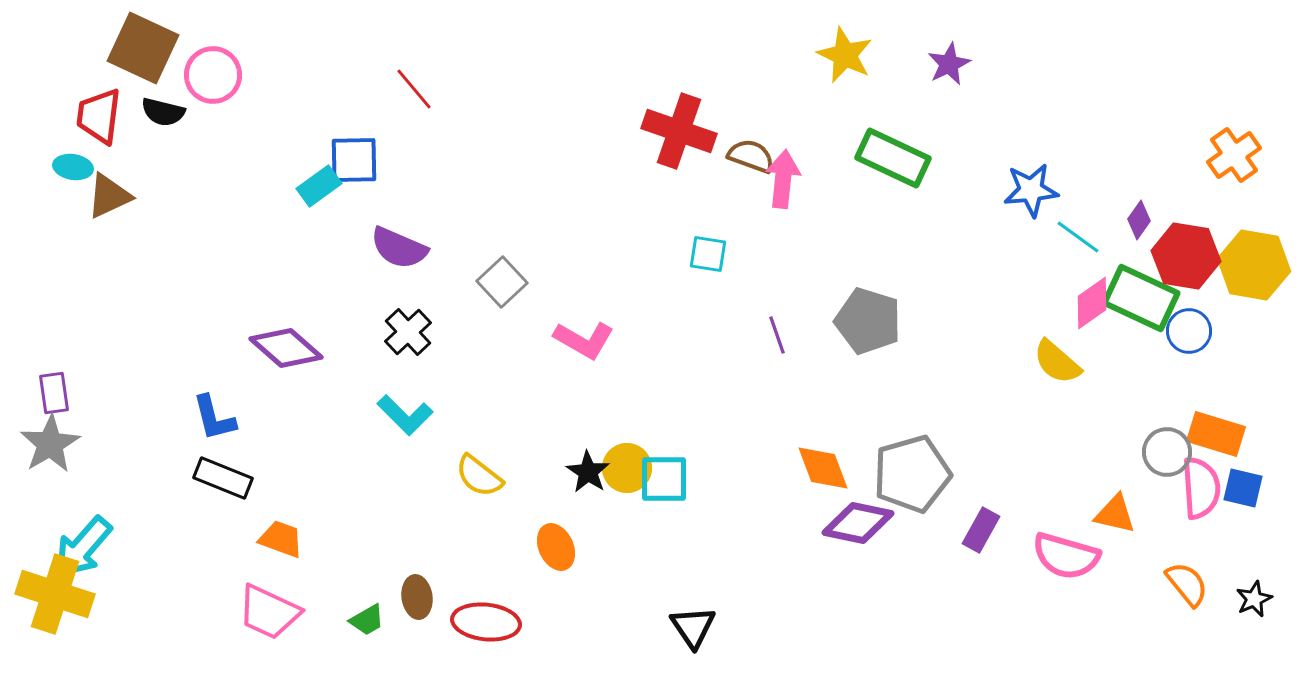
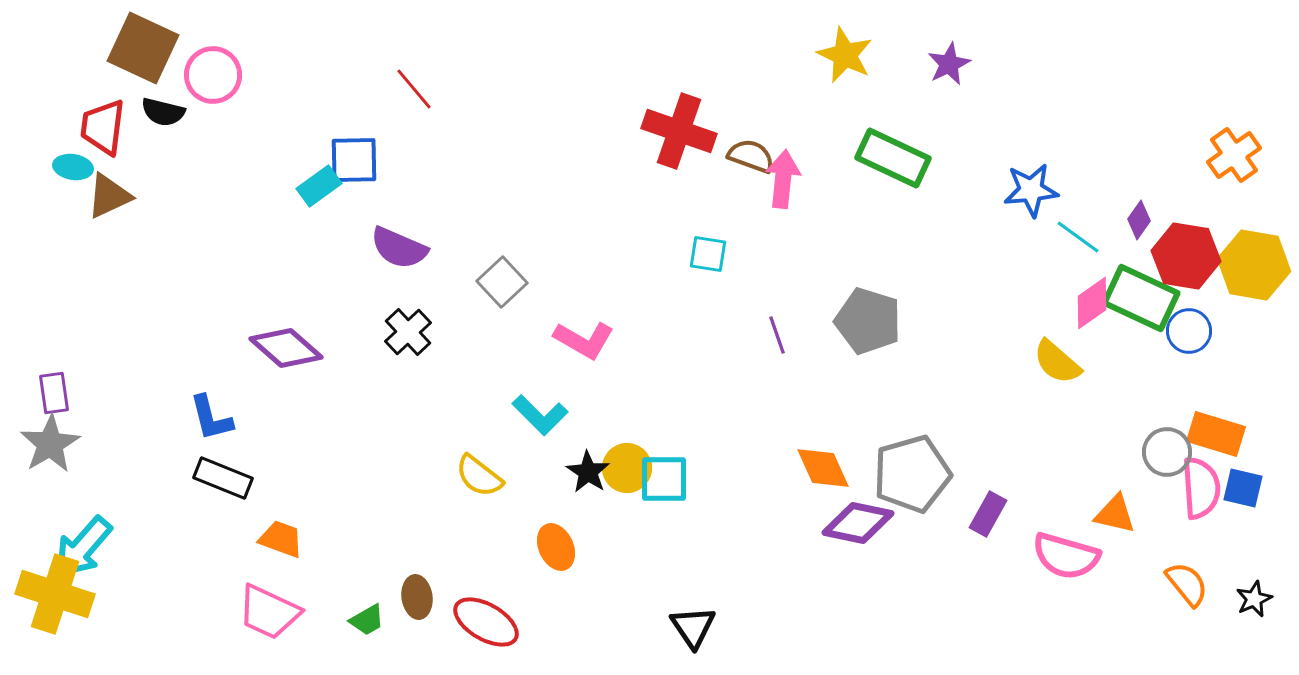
red trapezoid at (99, 116): moved 4 px right, 11 px down
cyan L-shape at (405, 415): moved 135 px right
blue L-shape at (214, 418): moved 3 px left
orange diamond at (823, 468): rotated 4 degrees counterclockwise
purple rectangle at (981, 530): moved 7 px right, 16 px up
red ellipse at (486, 622): rotated 24 degrees clockwise
